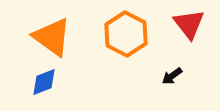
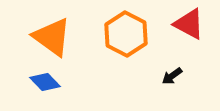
red triangle: rotated 24 degrees counterclockwise
blue diamond: moved 1 px right; rotated 68 degrees clockwise
